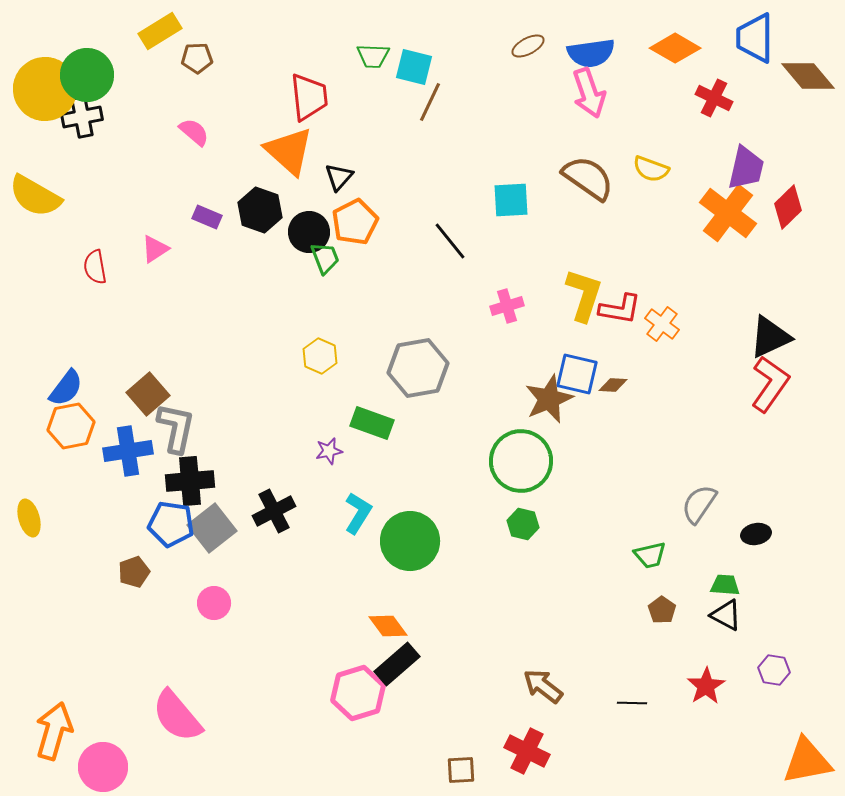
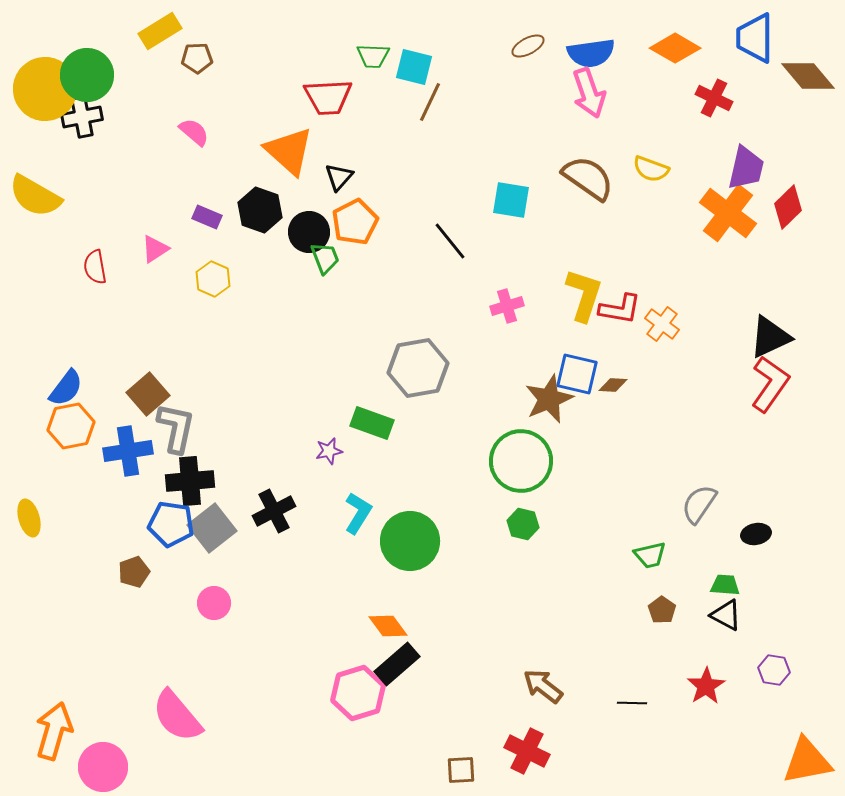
red trapezoid at (309, 97): moved 19 px right; rotated 93 degrees clockwise
cyan square at (511, 200): rotated 12 degrees clockwise
yellow hexagon at (320, 356): moved 107 px left, 77 px up
